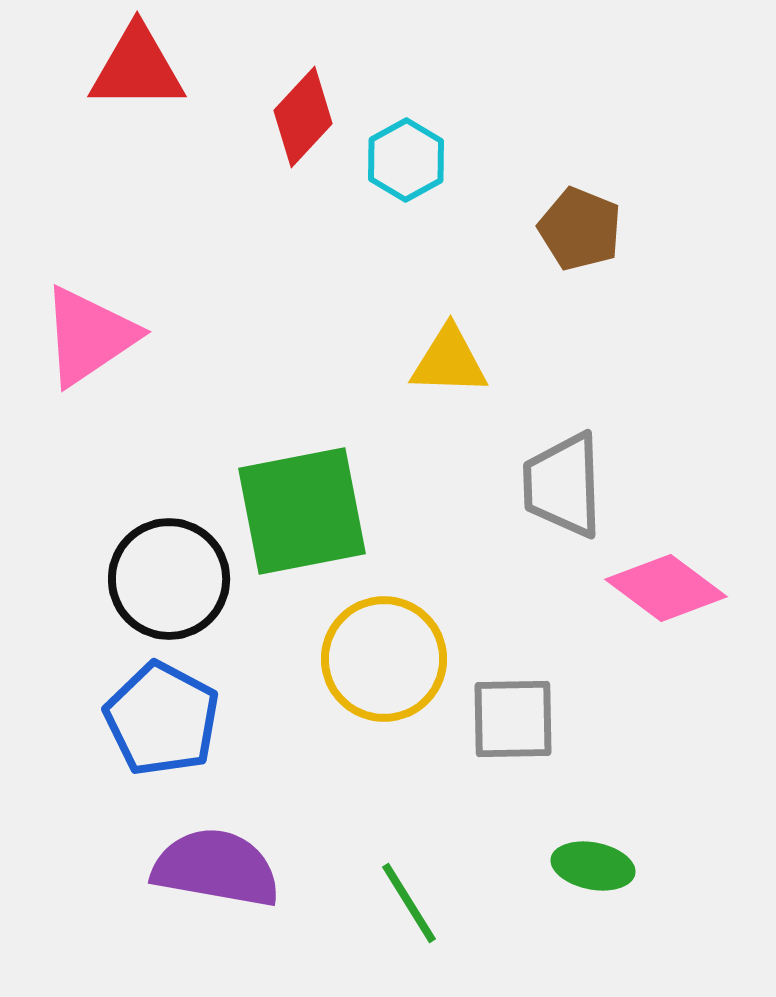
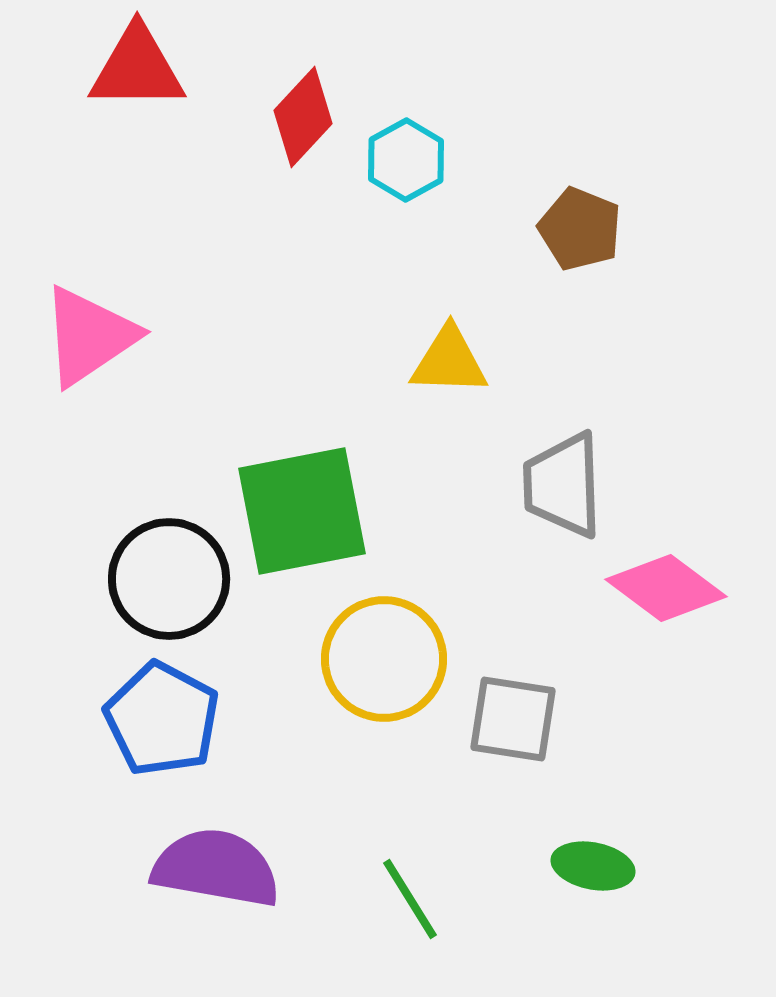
gray square: rotated 10 degrees clockwise
green line: moved 1 px right, 4 px up
